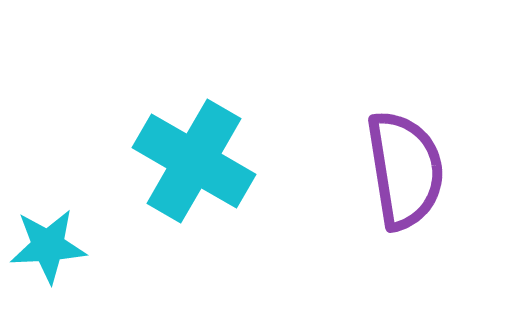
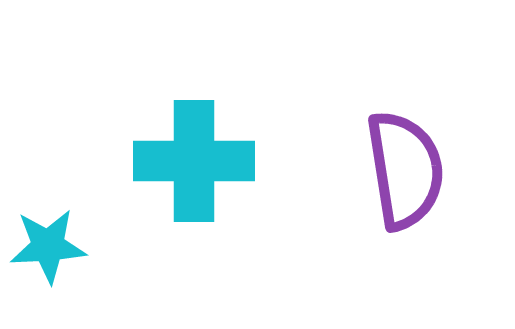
cyan cross: rotated 30 degrees counterclockwise
